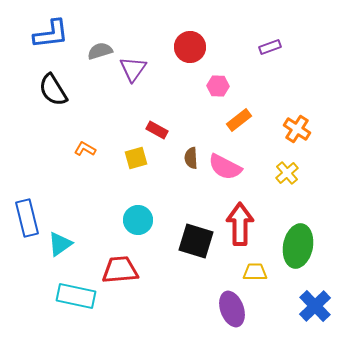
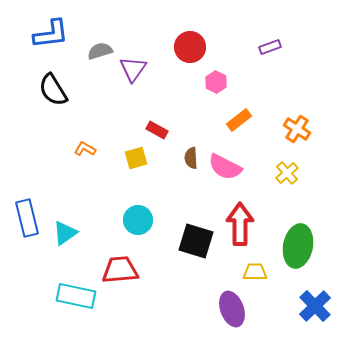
pink hexagon: moved 2 px left, 4 px up; rotated 25 degrees clockwise
cyan triangle: moved 5 px right, 11 px up
